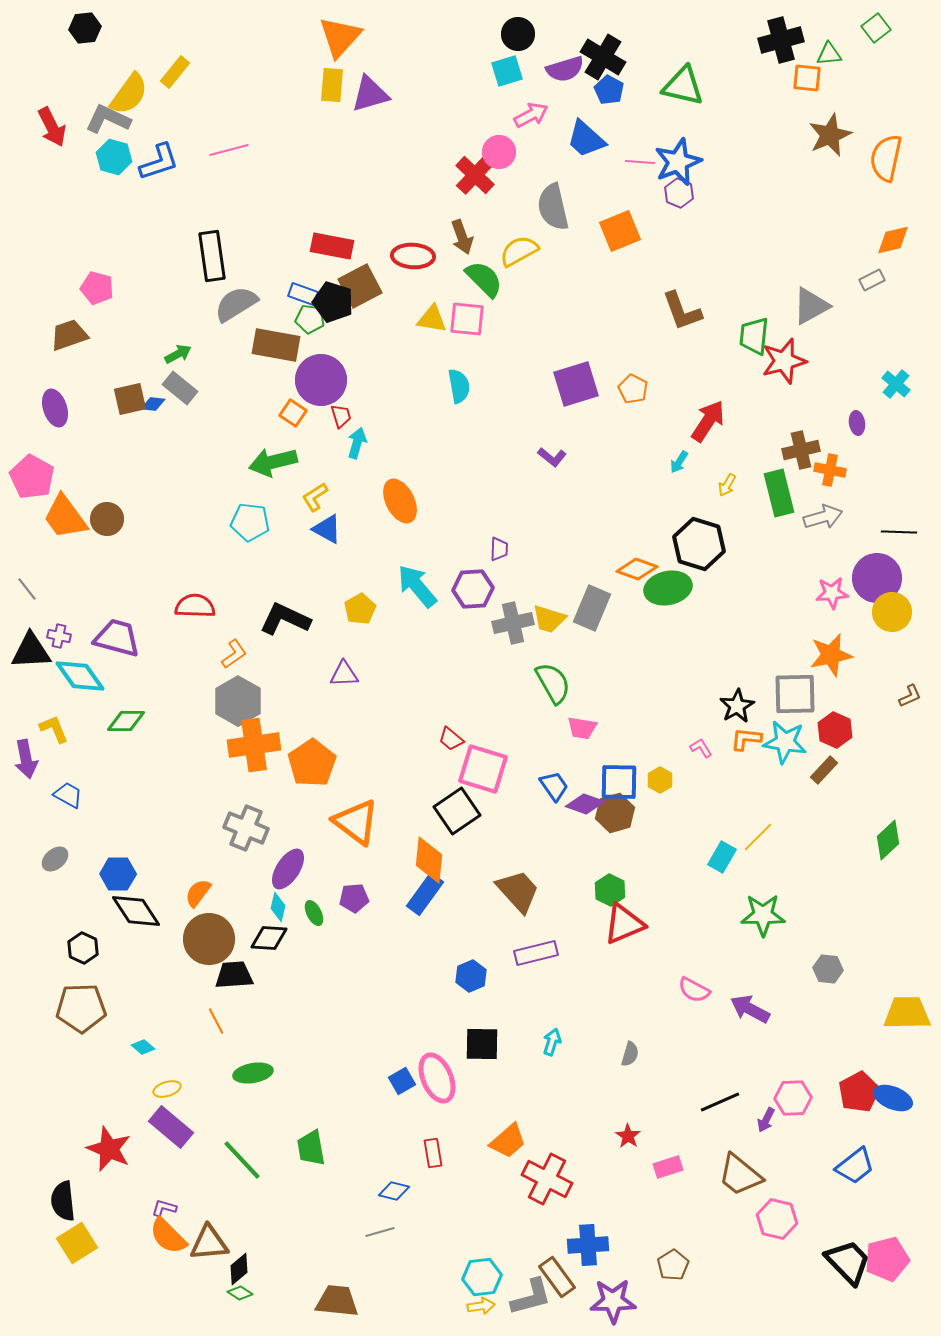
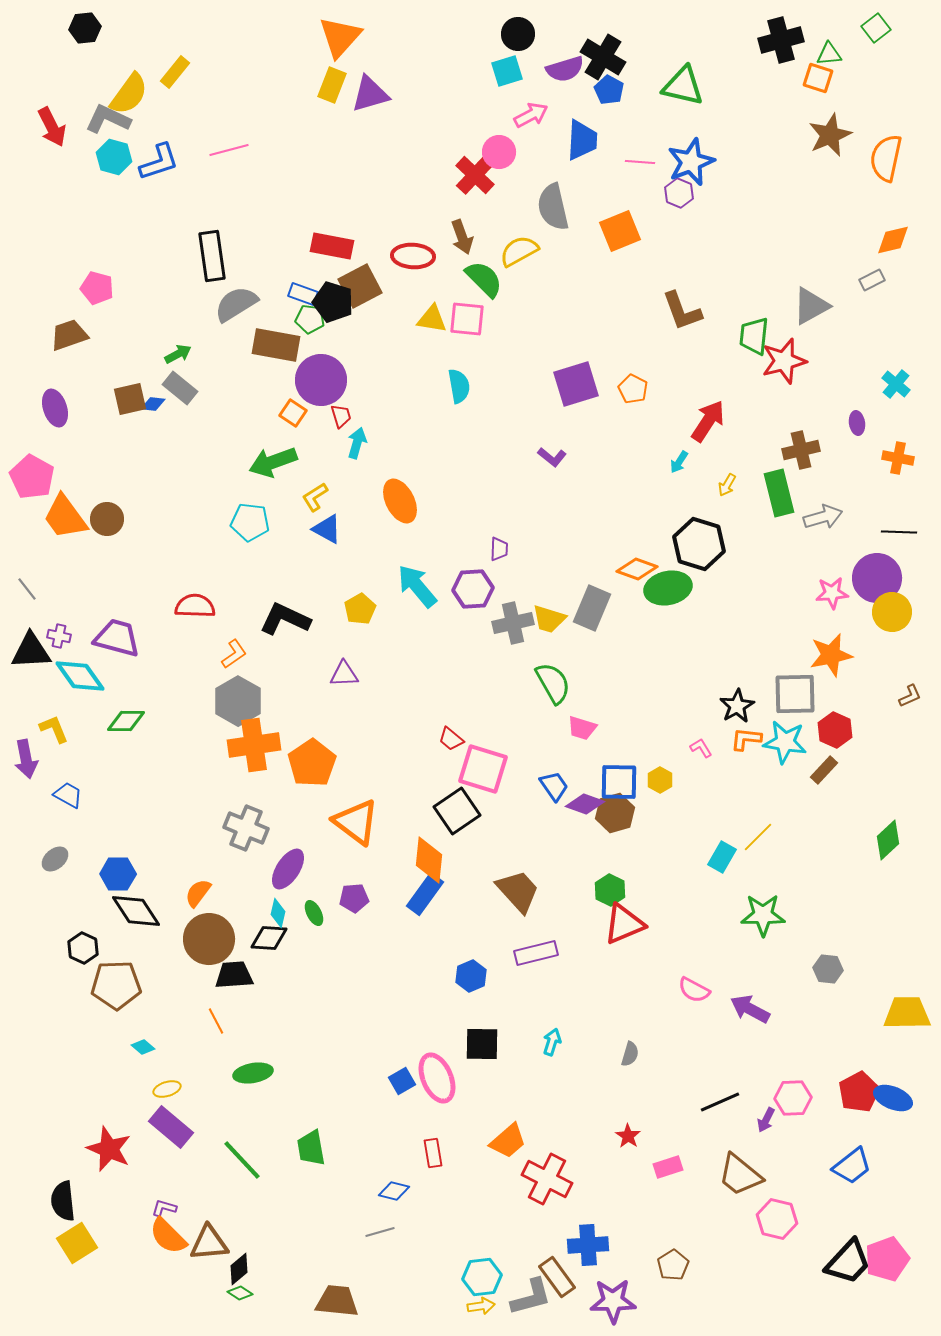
orange square at (807, 78): moved 11 px right; rotated 12 degrees clockwise
yellow rectangle at (332, 85): rotated 16 degrees clockwise
blue trapezoid at (586, 139): moved 4 px left, 1 px down; rotated 129 degrees counterclockwise
blue star at (678, 162): moved 13 px right
green arrow at (273, 462): rotated 6 degrees counterclockwise
orange cross at (830, 470): moved 68 px right, 12 px up
pink trapezoid at (582, 728): rotated 8 degrees clockwise
cyan diamond at (278, 907): moved 6 px down
brown pentagon at (81, 1008): moved 35 px right, 23 px up
blue trapezoid at (855, 1166): moved 3 px left
pink pentagon at (887, 1259): rotated 6 degrees counterclockwise
black trapezoid at (848, 1262): rotated 87 degrees clockwise
